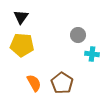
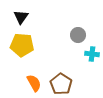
brown pentagon: moved 1 px left, 1 px down
